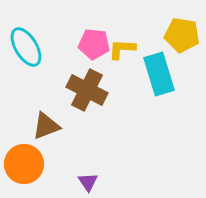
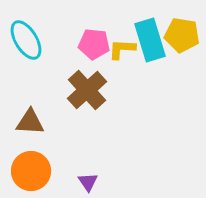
cyan ellipse: moved 7 px up
cyan rectangle: moved 9 px left, 34 px up
brown cross: rotated 21 degrees clockwise
brown triangle: moved 16 px left, 4 px up; rotated 24 degrees clockwise
orange circle: moved 7 px right, 7 px down
